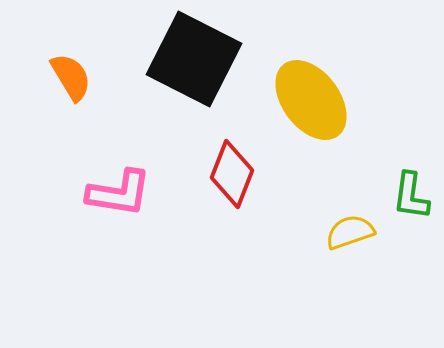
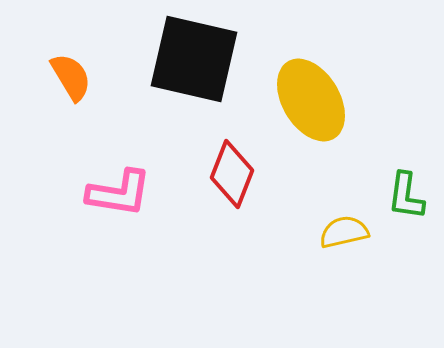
black square: rotated 14 degrees counterclockwise
yellow ellipse: rotated 6 degrees clockwise
green L-shape: moved 5 px left
yellow semicircle: moved 6 px left; rotated 6 degrees clockwise
